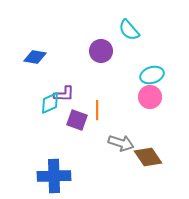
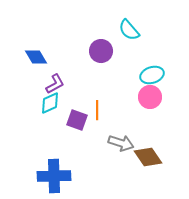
blue diamond: moved 1 px right; rotated 50 degrees clockwise
purple L-shape: moved 9 px left, 10 px up; rotated 30 degrees counterclockwise
